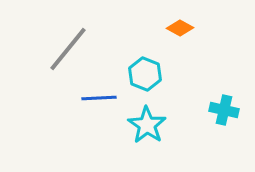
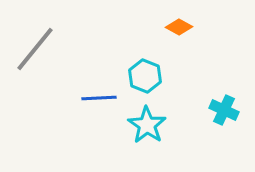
orange diamond: moved 1 px left, 1 px up
gray line: moved 33 px left
cyan hexagon: moved 2 px down
cyan cross: rotated 12 degrees clockwise
